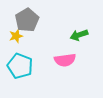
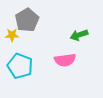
yellow star: moved 4 px left, 1 px up; rotated 16 degrees clockwise
